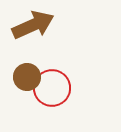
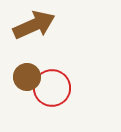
brown arrow: moved 1 px right
